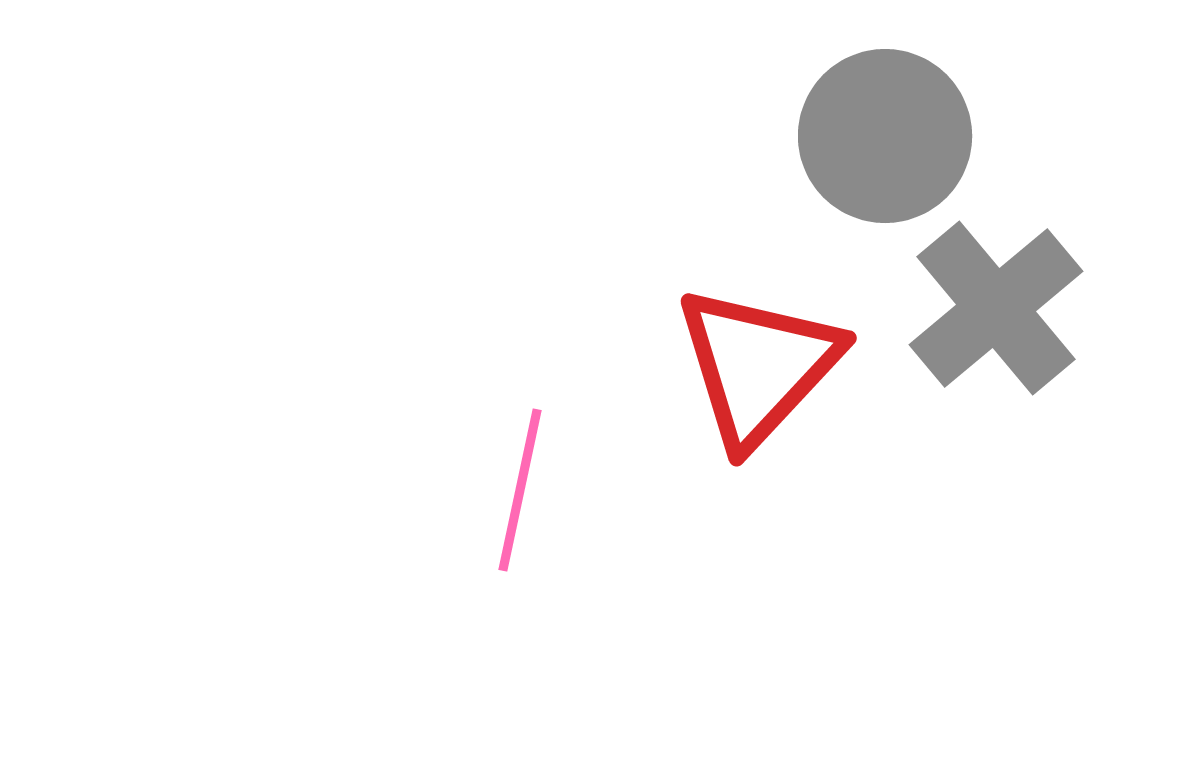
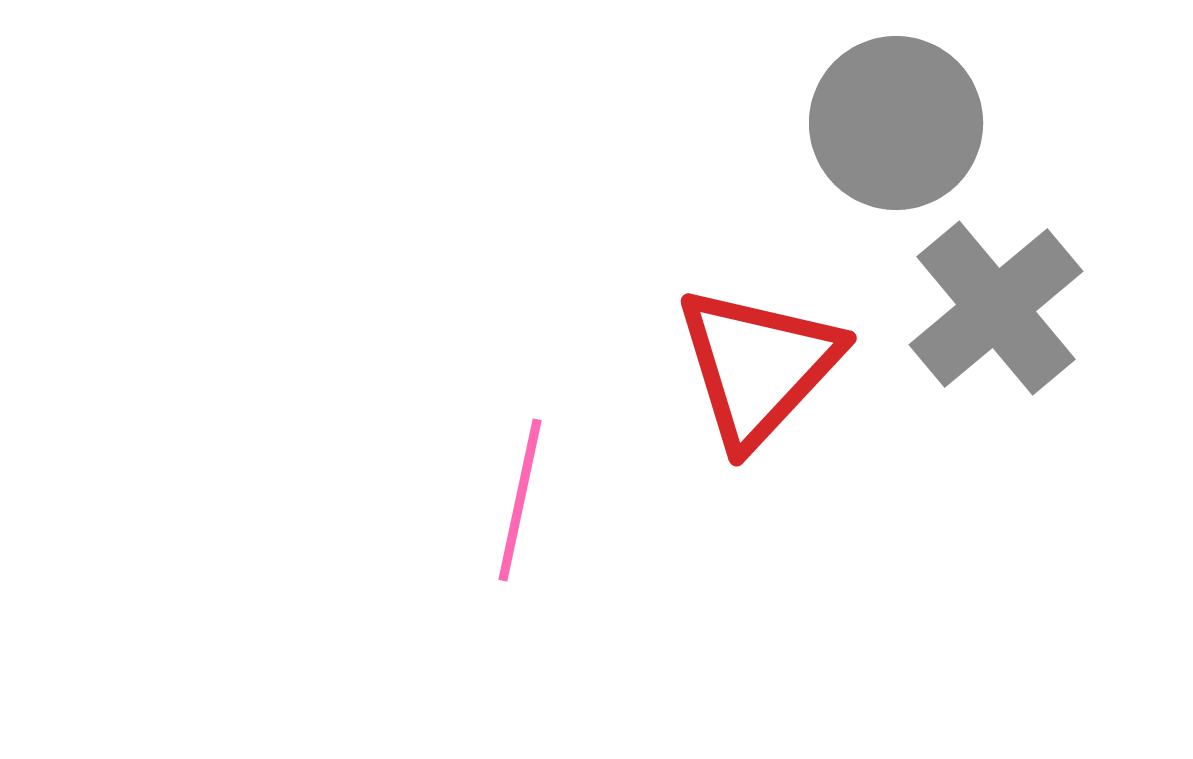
gray circle: moved 11 px right, 13 px up
pink line: moved 10 px down
